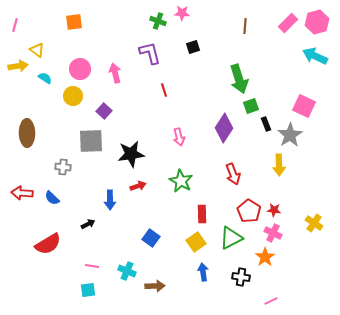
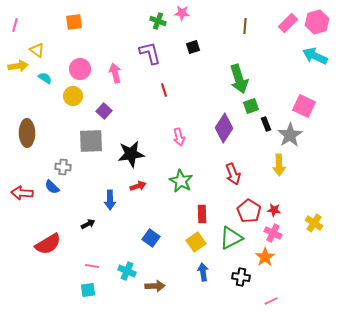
blue semicircle at (52, 198): moved 11 px up
